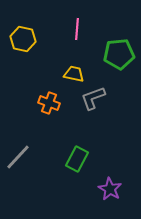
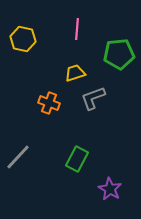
yellow trapezoid: moved 1 px right, 1 px up; rotated 30 degrees counterclockwise
